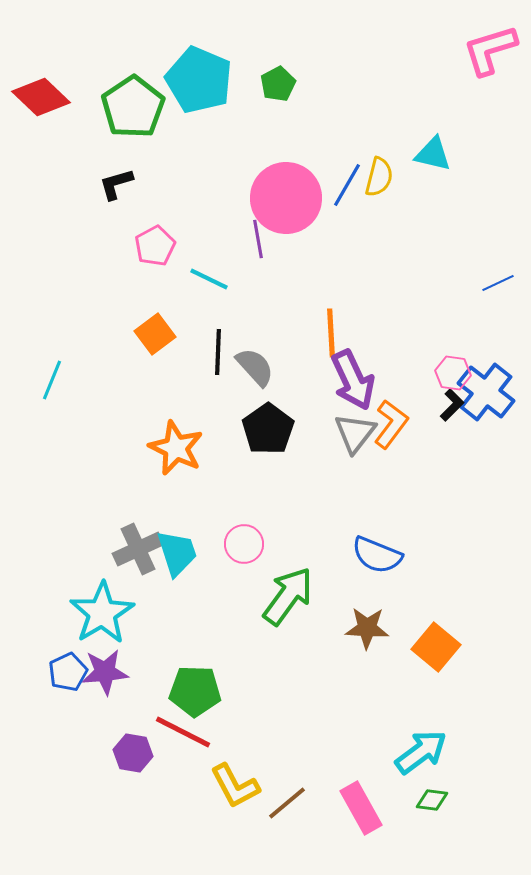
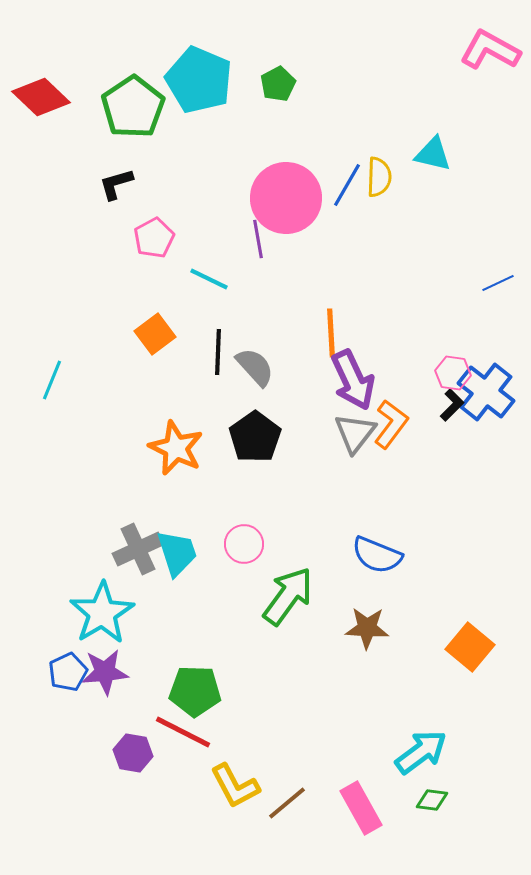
pink L-shape at (490, 50): rotated 46 degrees clockwise
yellow semicircle at (379, 177): rotated 12 degrees counterclockwise
pink pentagon at (155, 246): moved 1 px left, 8 px up
black pentagon at (268, 429): moved 13 px left, 8 px down
orange square at (436, 647): moved 34 px right
